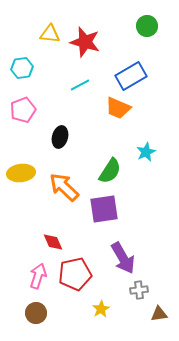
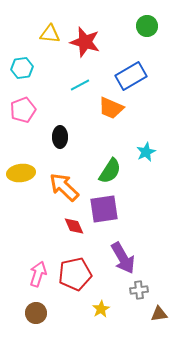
orange trapezoid: moved 7 px left
black ellipse: rotated 15 degrees counterclockwise
red diamond: moved 21 px right, 16 px up
pink arrow: moved 2 px up
